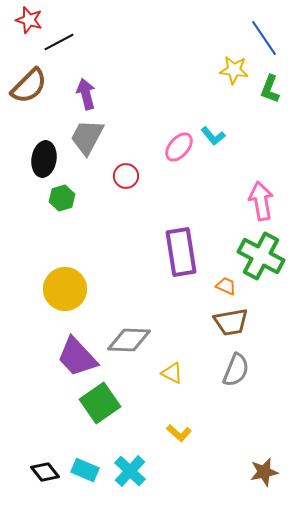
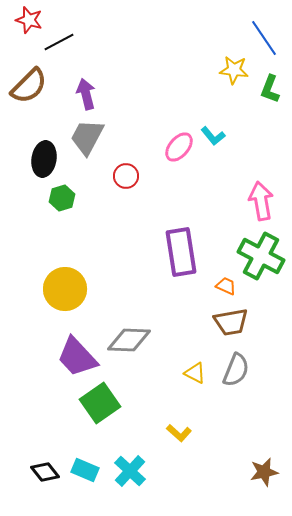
yellow triangle: moved 23 px right
